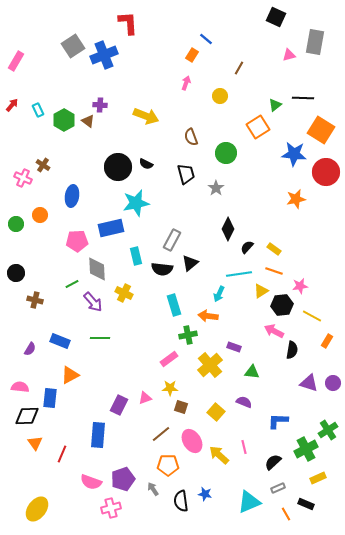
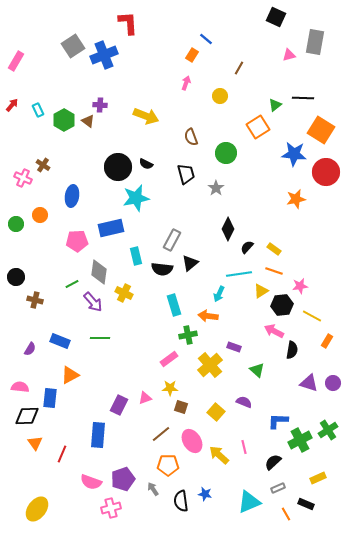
cyan star at (136, 203): moved 5 px up
gray diamond at (97, 269): moved 2 px right, 3 px down; rotated 10 degrees clockwise
black circle at (16, 273): moved 4 px down
green triangle at (252, 372): moved 5 px right, 2 px up; rotated 35 degrees clockwise
green cross at (306, 449): moved 6 px left, 9 px up
